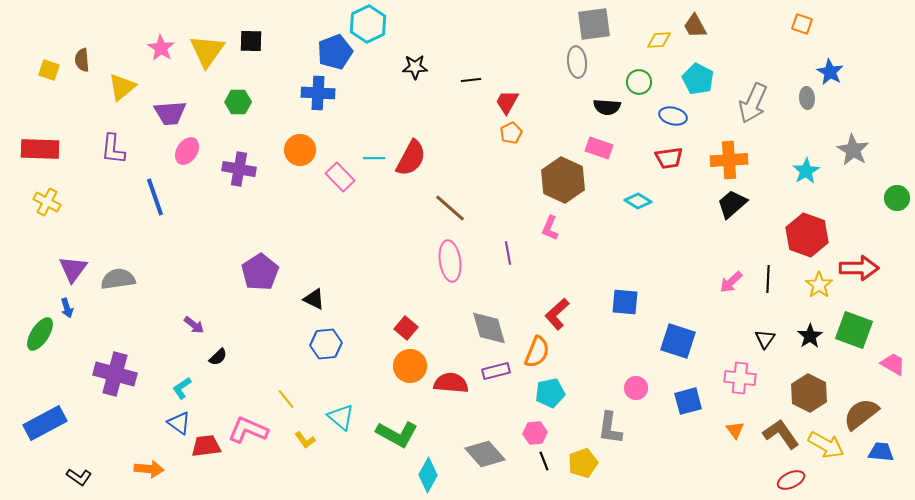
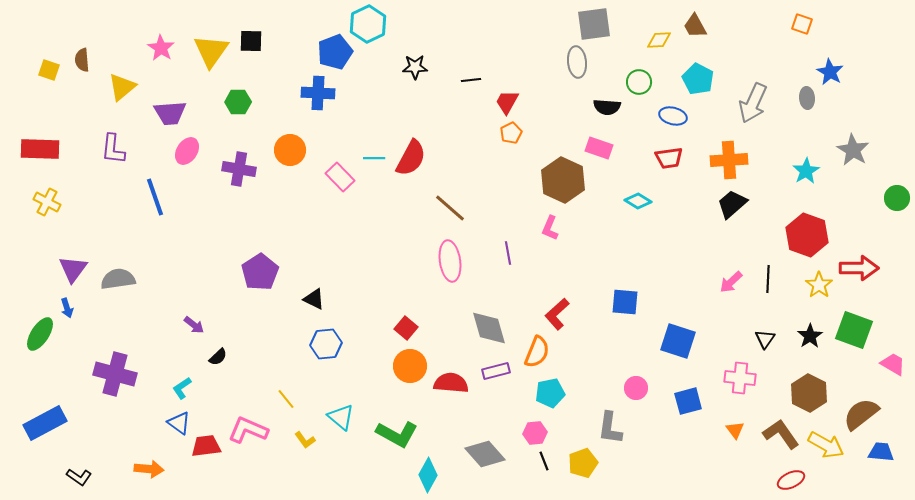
yellow triangle at (207, 51): moved 4 px right
orange circle at (300, 150): moved 10 px left
